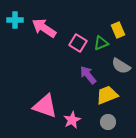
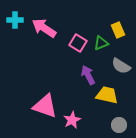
purple arrow: rotated 12 degrees clockwise
yellow trapezoid: rotated 35 degrees clockwise
gray circle: moved 11 px right, 3 px down
